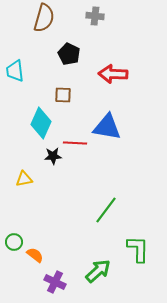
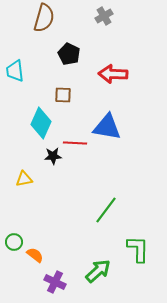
gray cross: moved 9 px right; rotated 36 degrees counterclockwise
